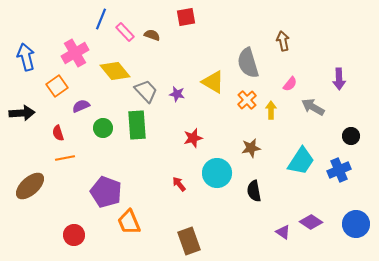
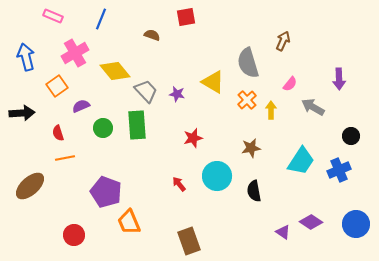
pink rectangle: moved 72 px left, 16 px up; rotated 24 degrees counterclockwise
brown arrow: rotated 36 degrees clockwise
cyan circle: moved 3 px down
